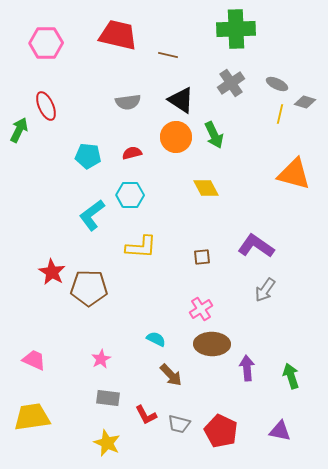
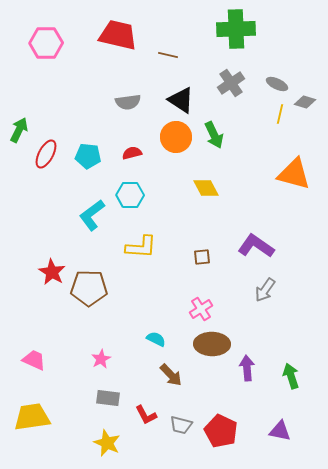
red ellipse at (46, 106): moved 48 px down; rotated 52 degrees clockwise
gray trapezoid at (179, 424): moved 2 px right, 1 px down
